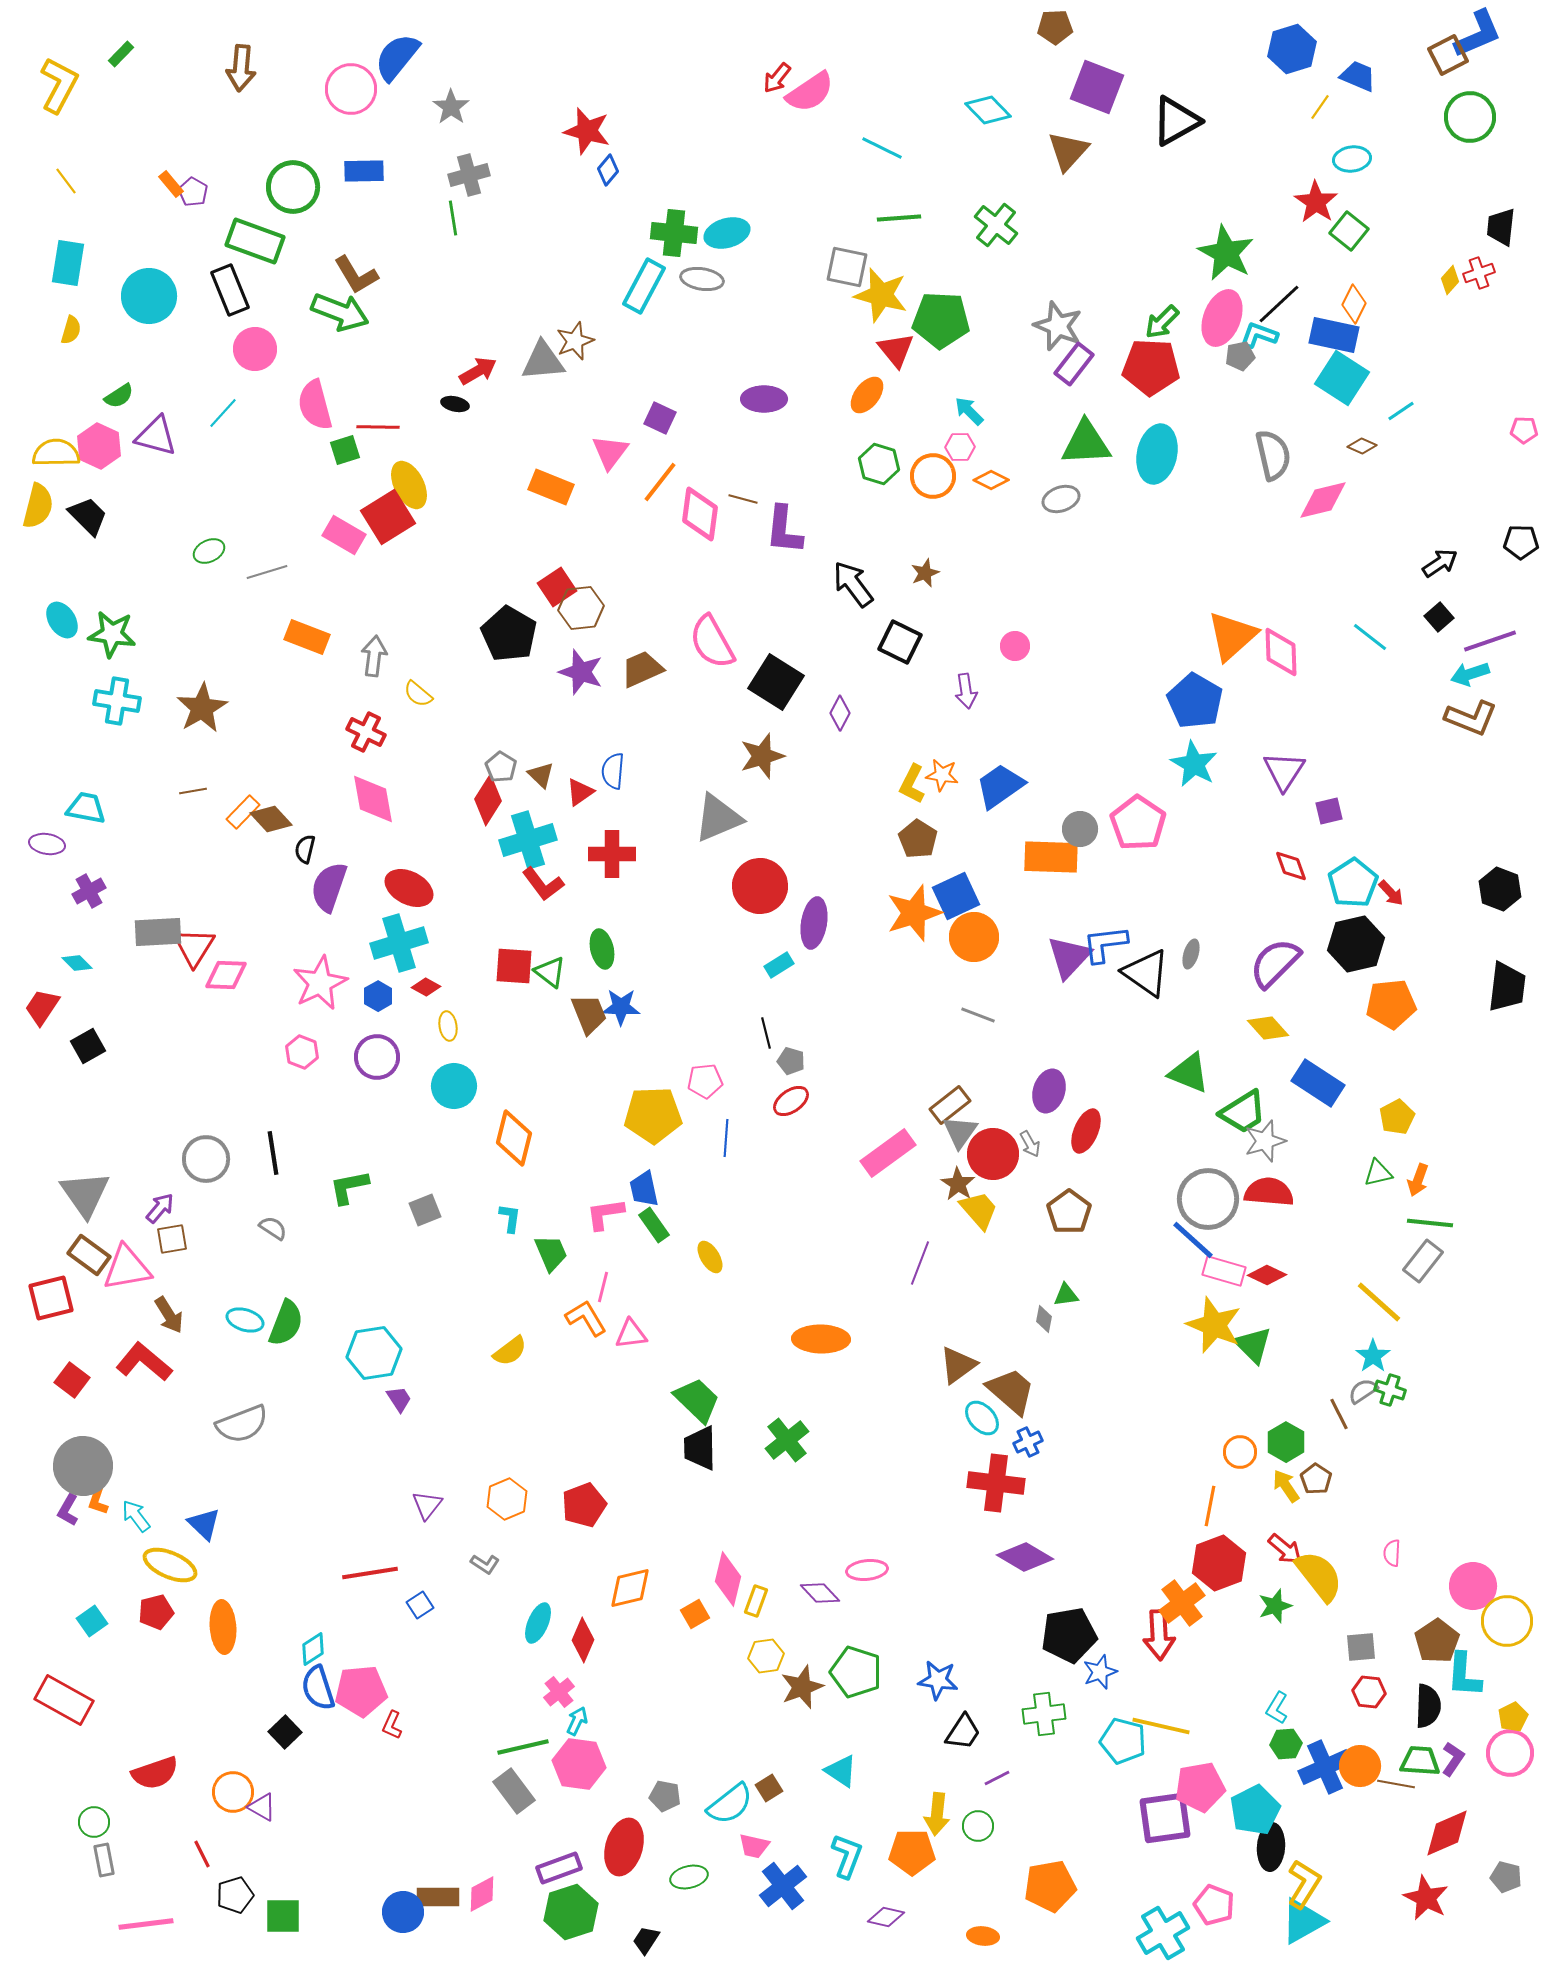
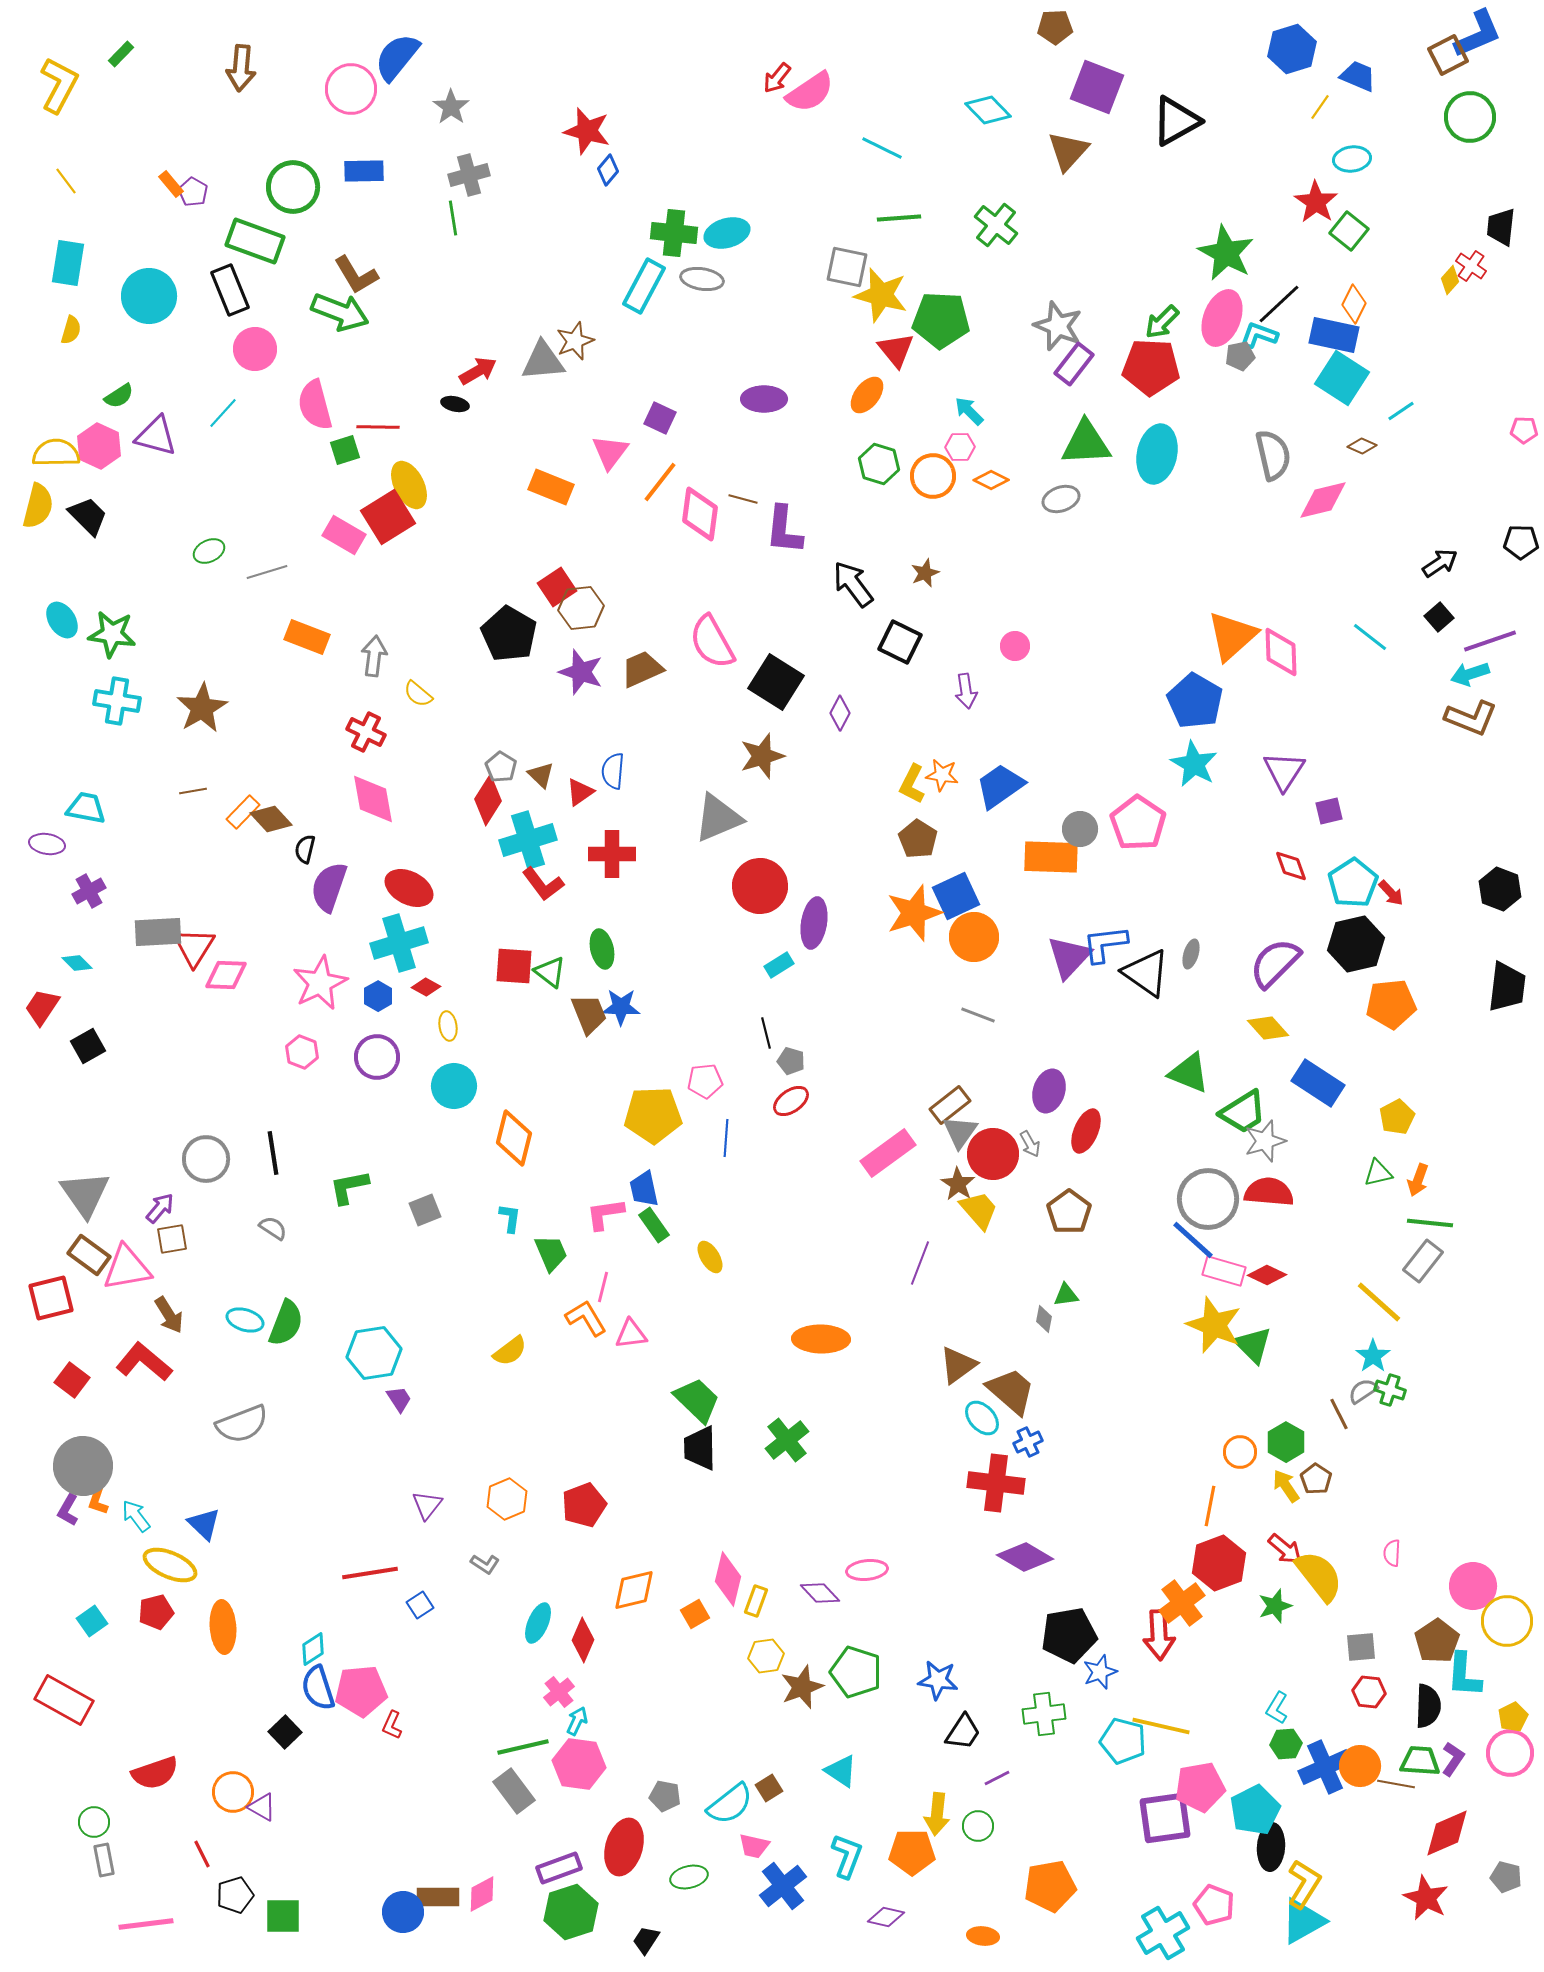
red cross at (1479, 273): moved 8 px left, 7 px up; rotated 36 degrees counterclockwise
orange diamond at (630, 1588): moved 4 px right, 2 px down
